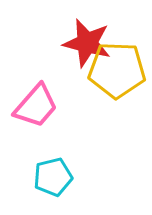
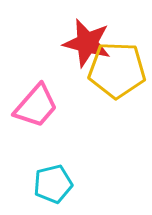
cyan pentagon: moved 7 px down
